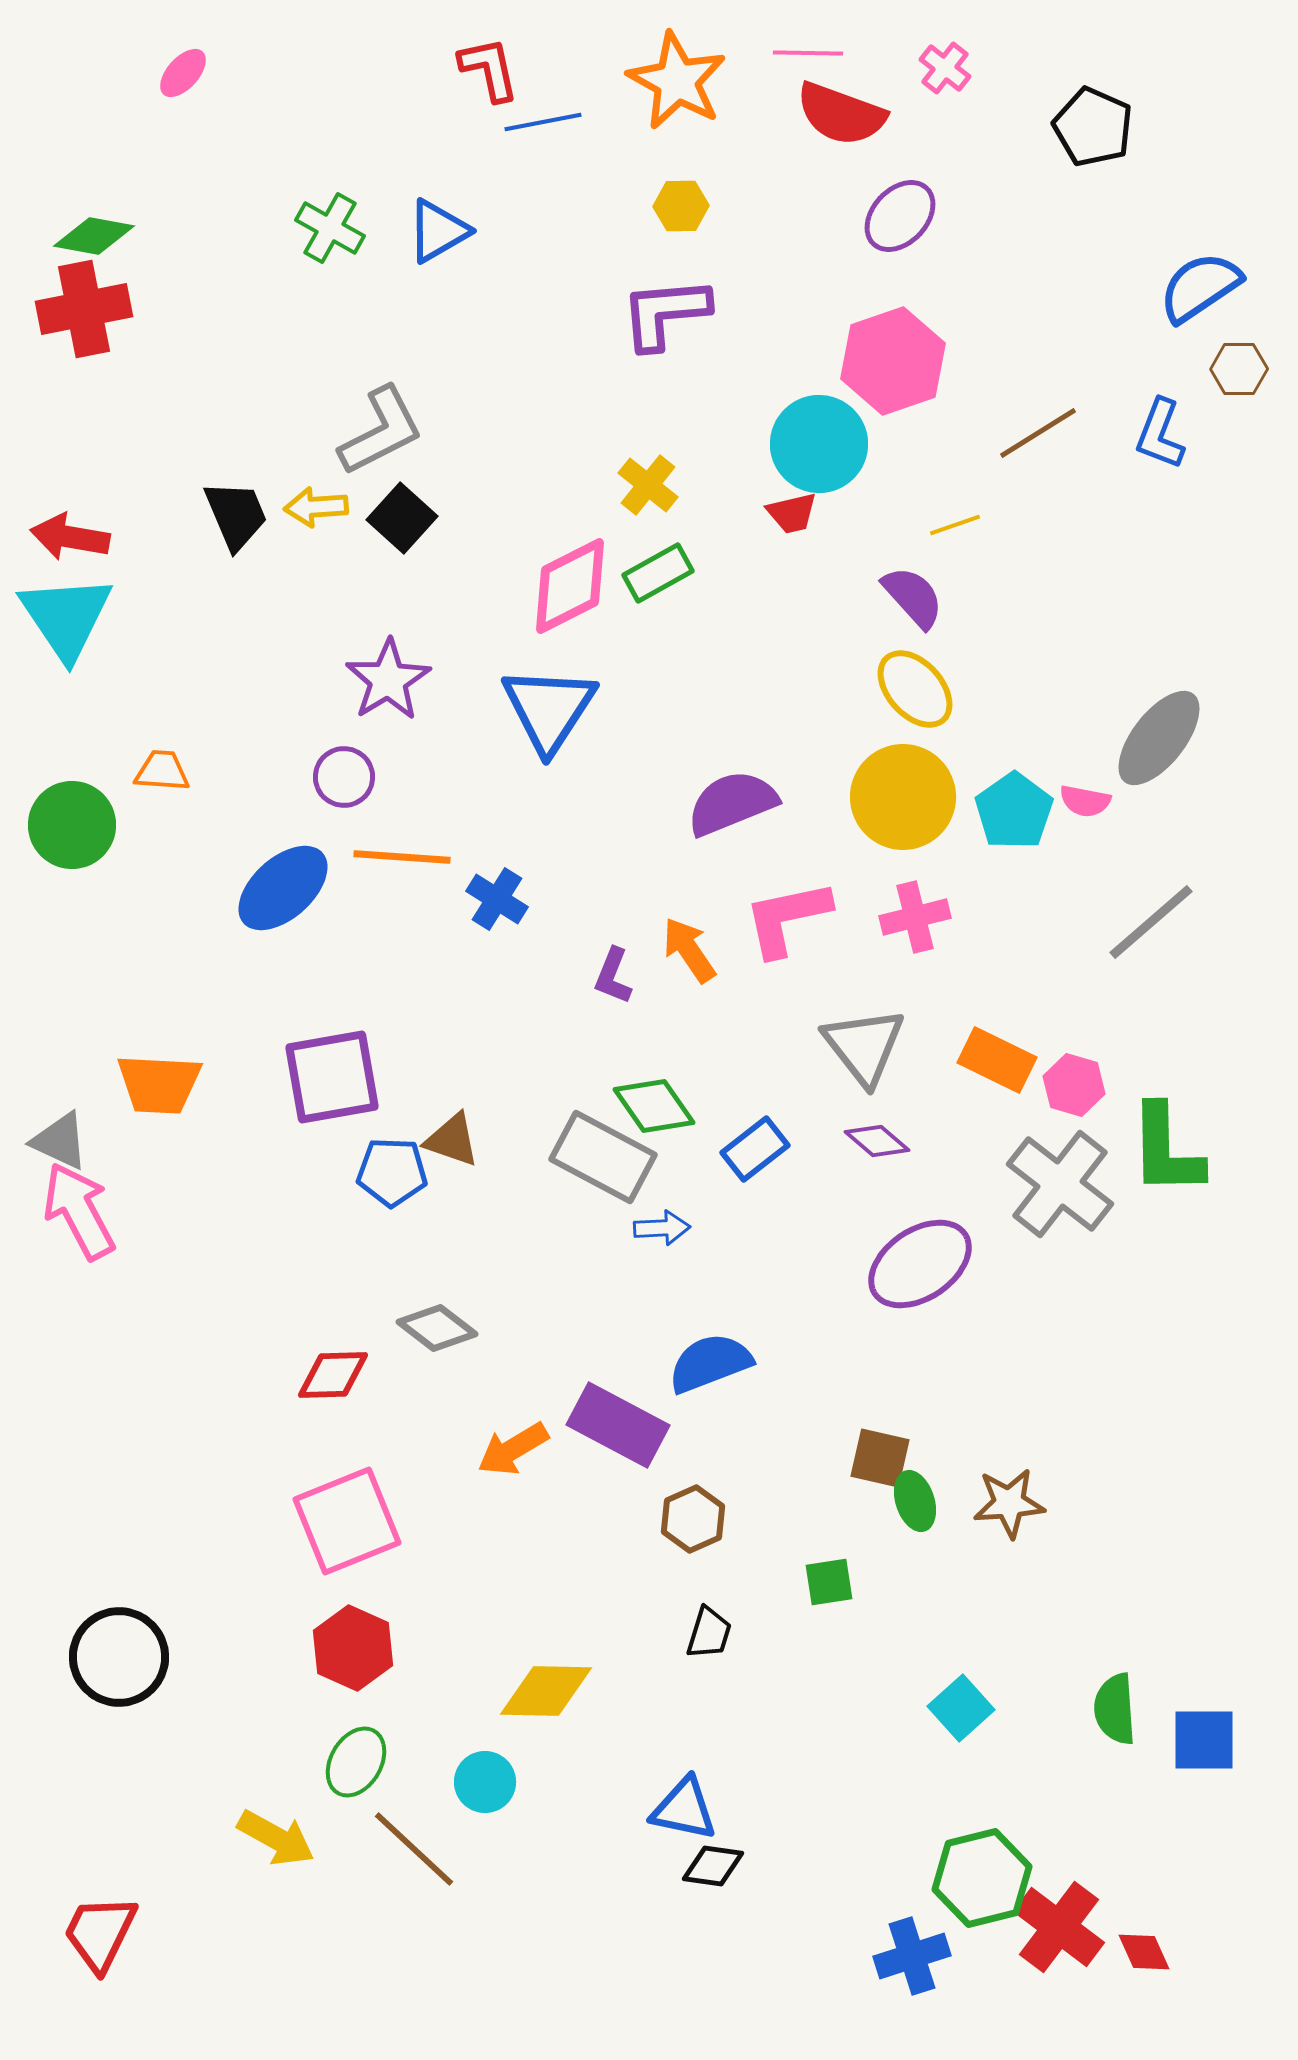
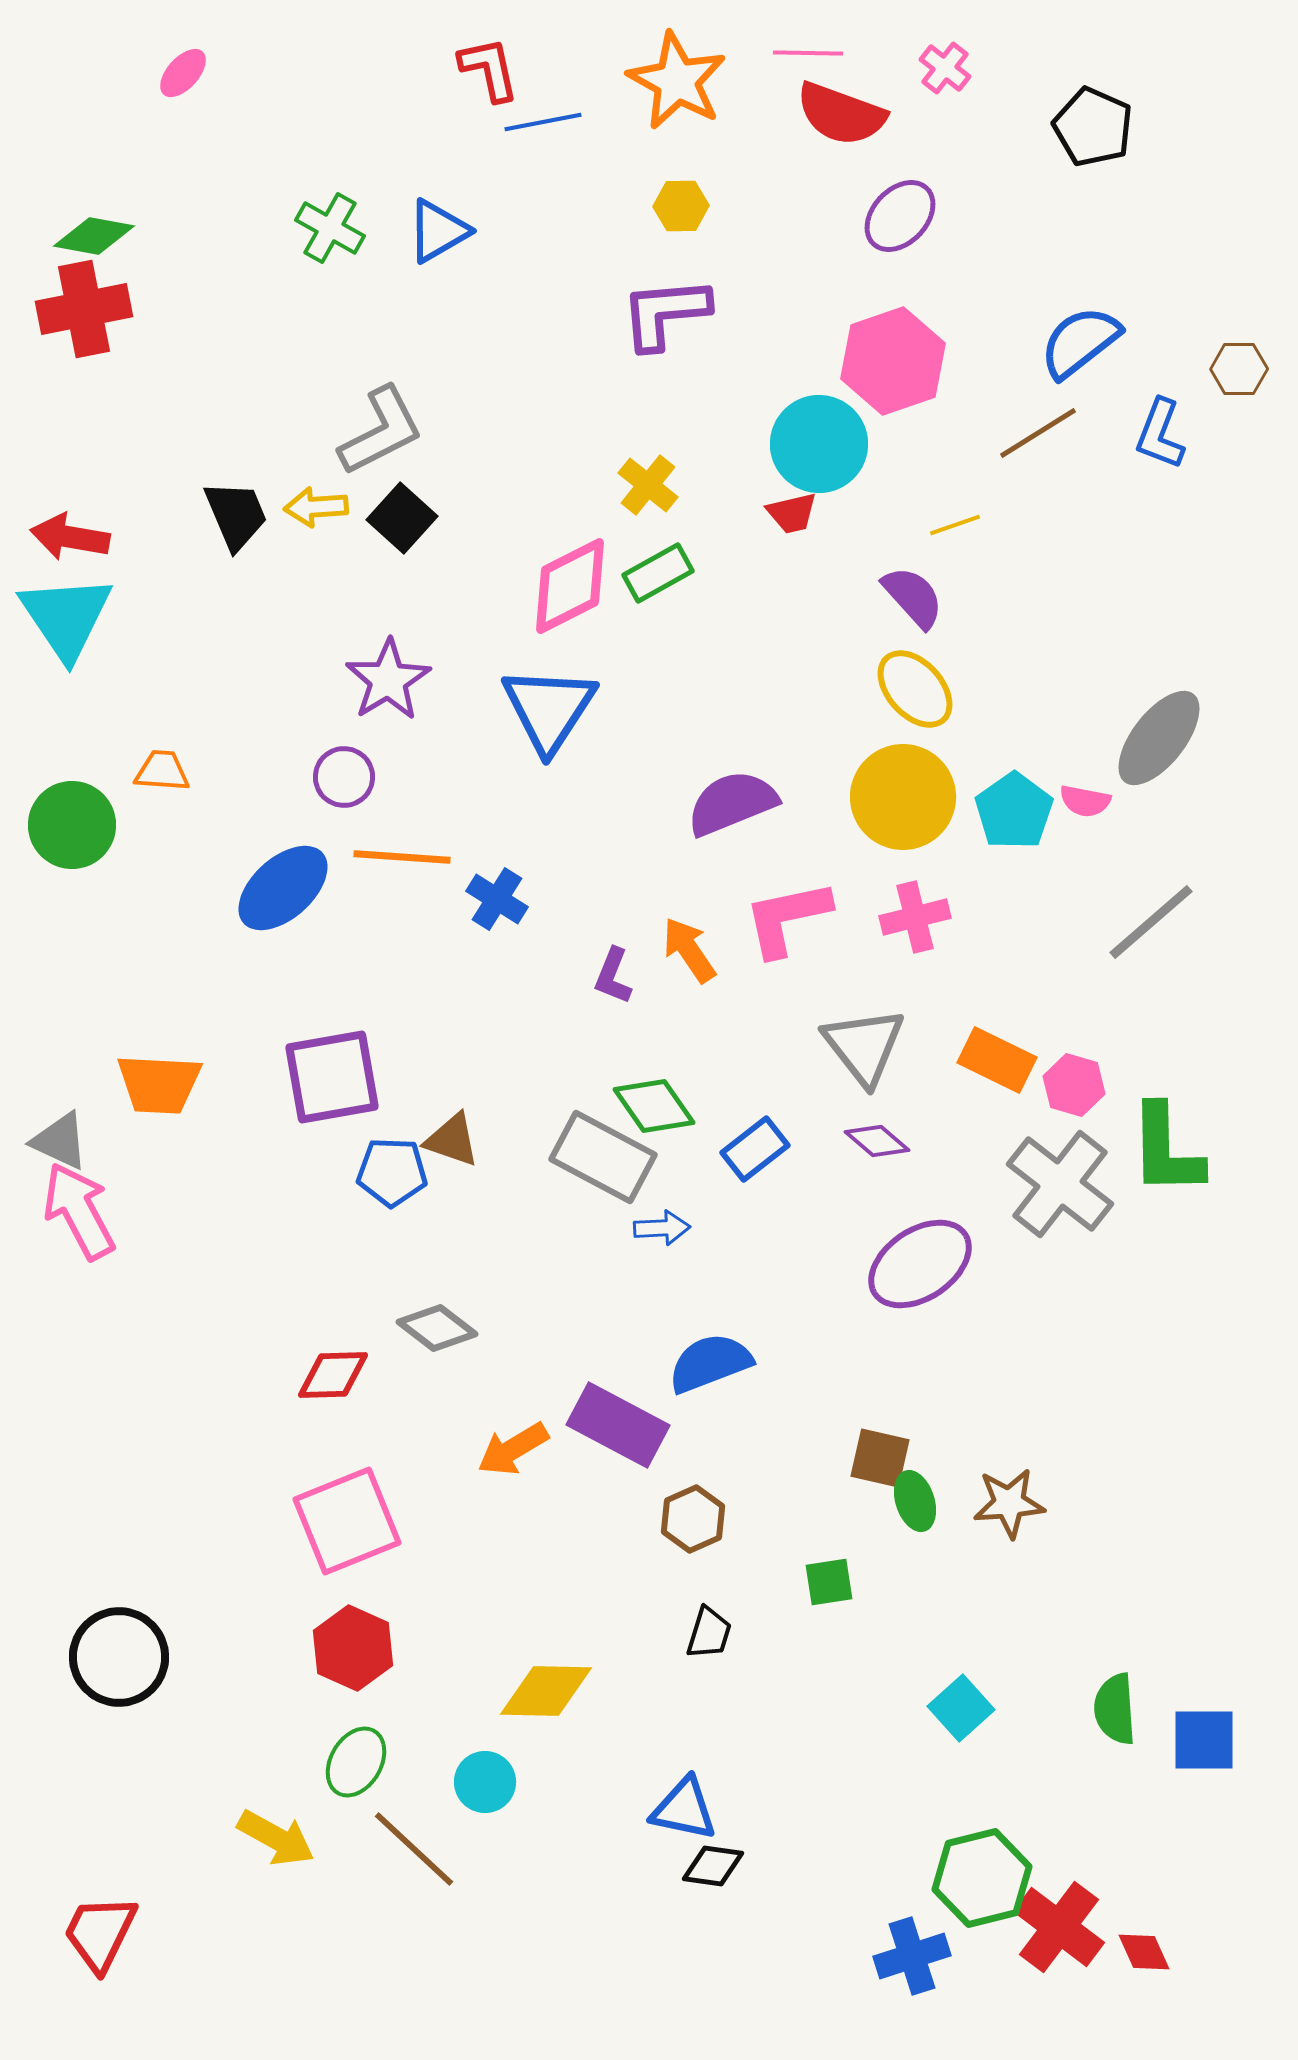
blue semicircle at (1200, 287): moved 120 px left, 55 px down; rotated 4 degrees counterclockwise
